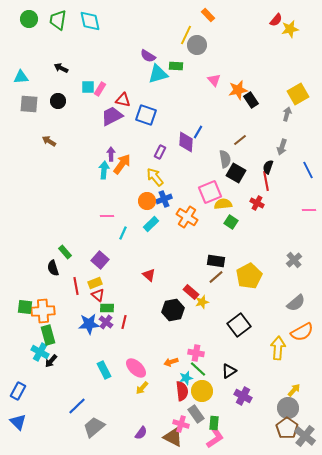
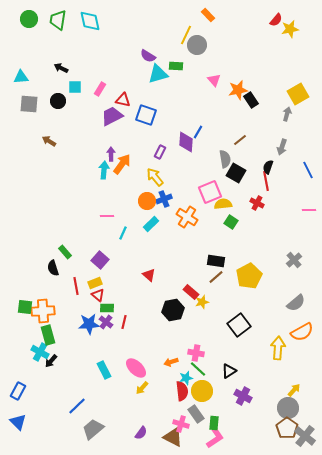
cyan square at (88, 87): moved 13 px left
gray trapezoid at (94, 427): moved 1 px left, 2 px down
